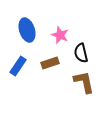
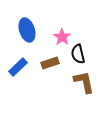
pink star: moved 2 px right, 2 px down; rotated 12 degrees clockwise
black semicircle: moved 3 px left, 1 px down
blue rectangle: moved 1 px down; rotated 12 degrees clockwise
